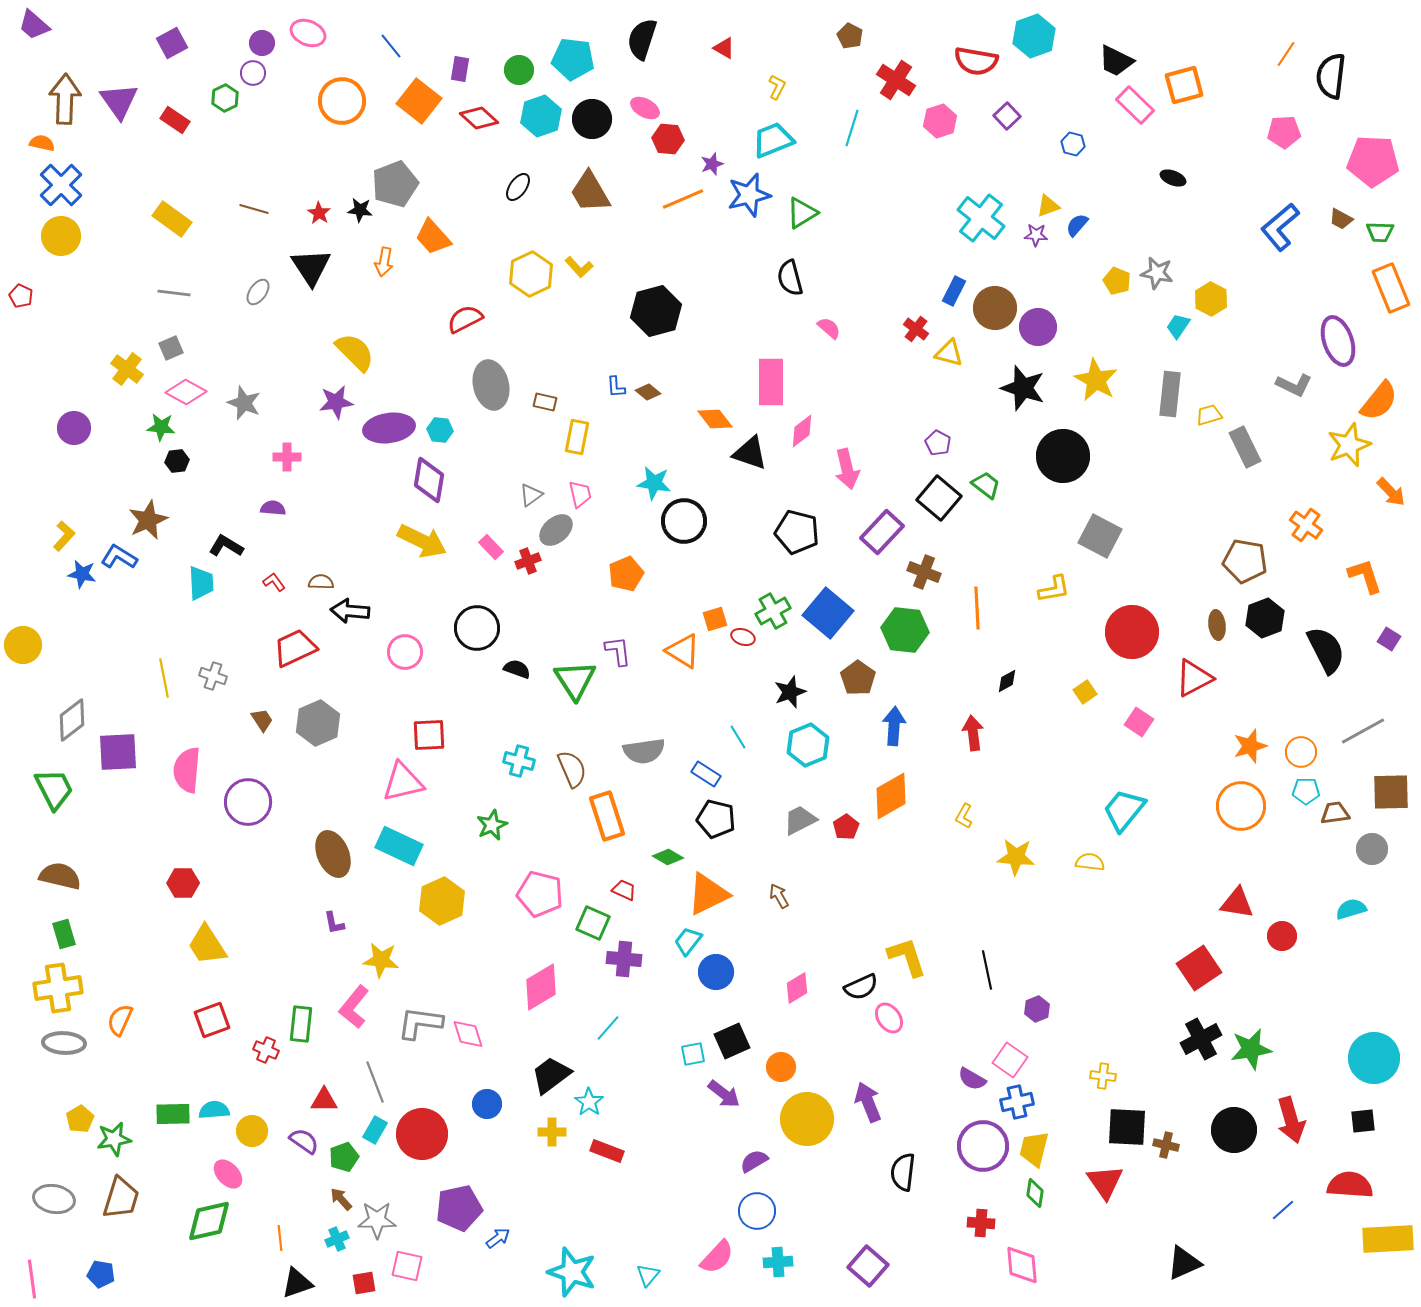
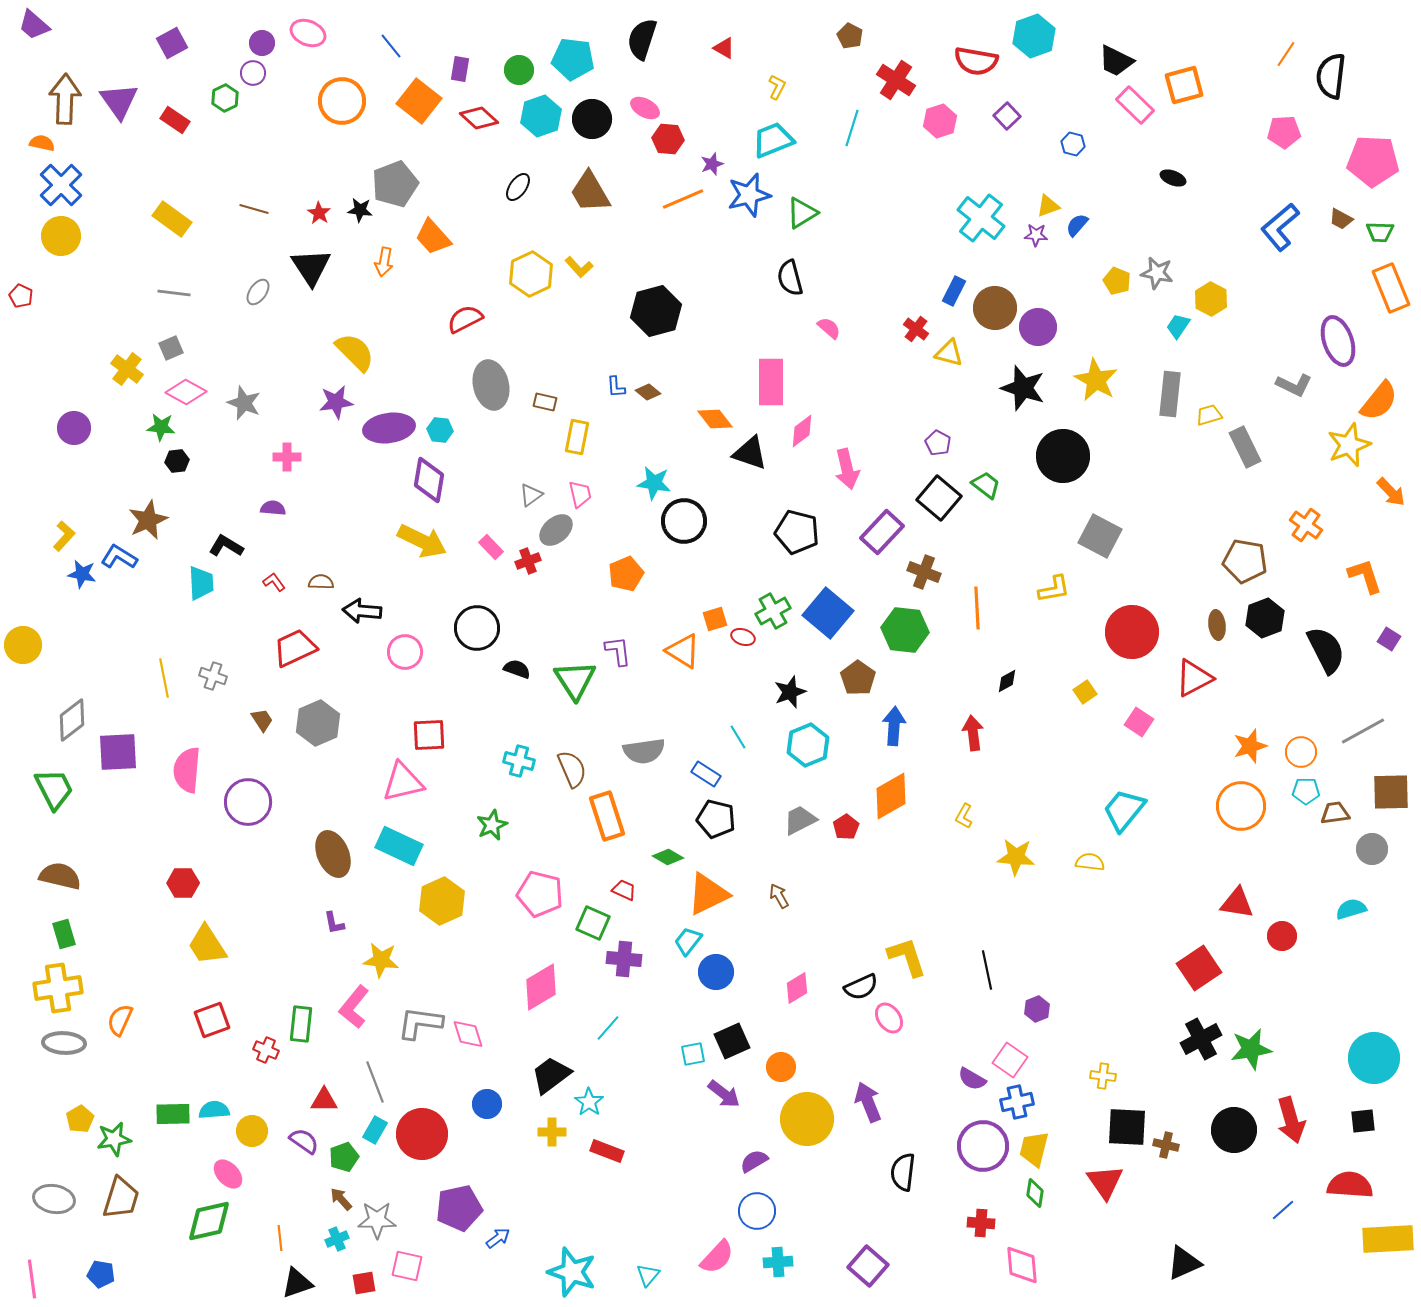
black arrow at (350, 611): moved 12 px right
